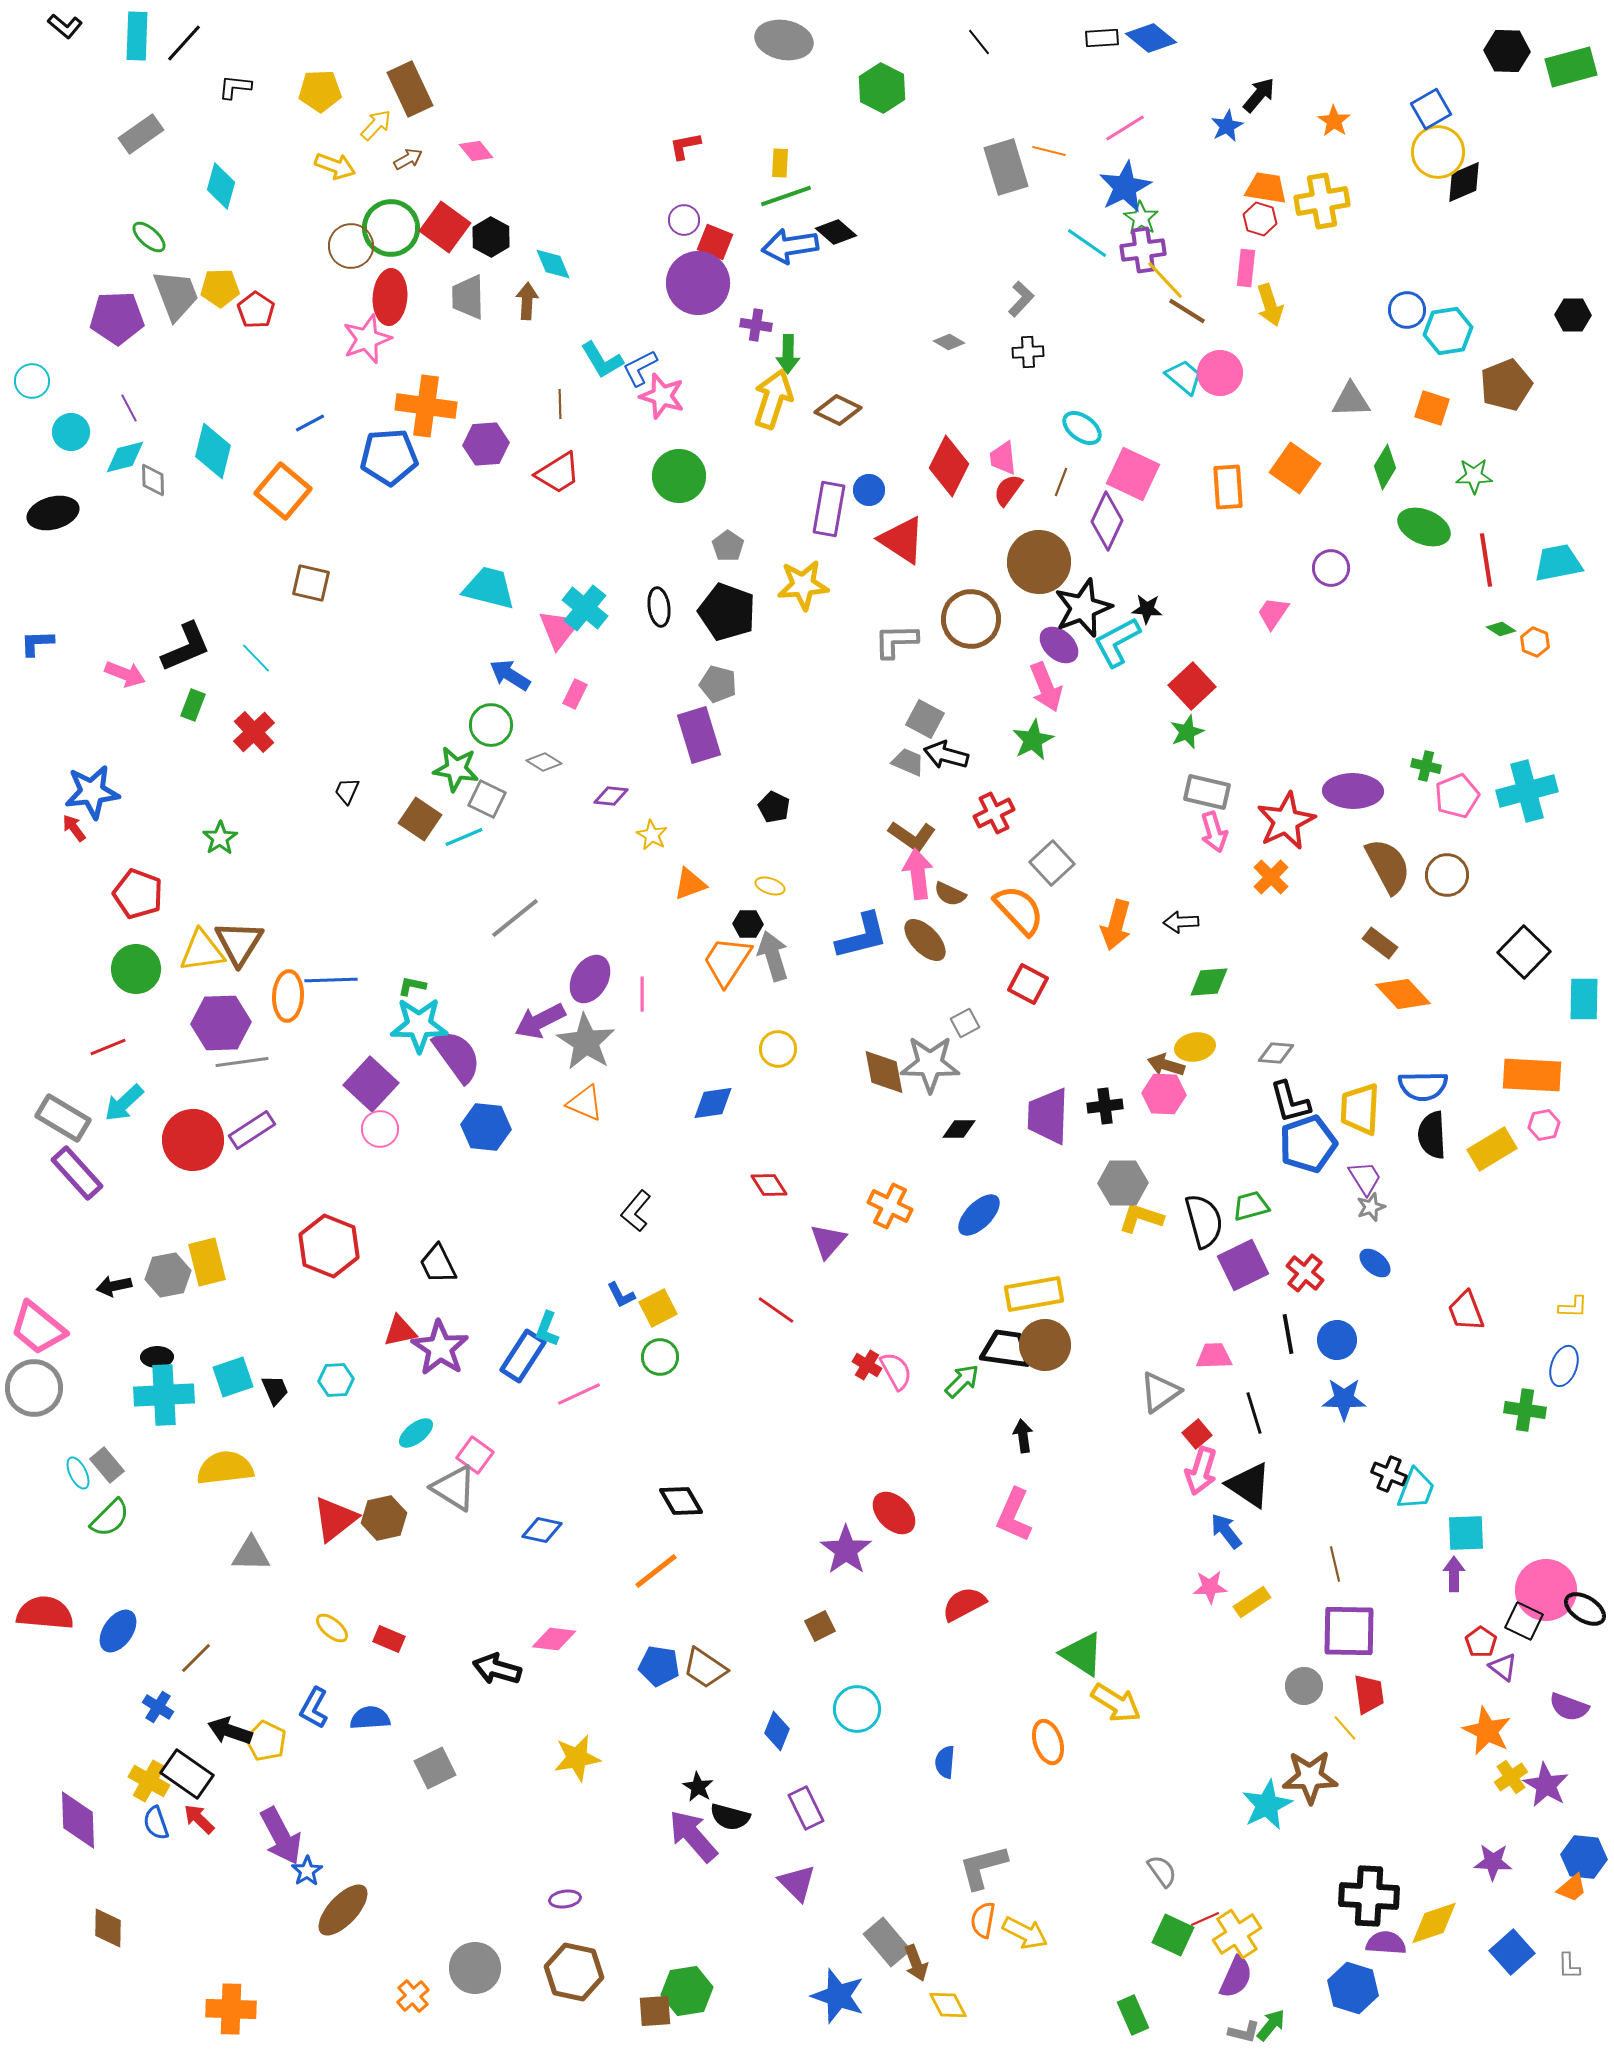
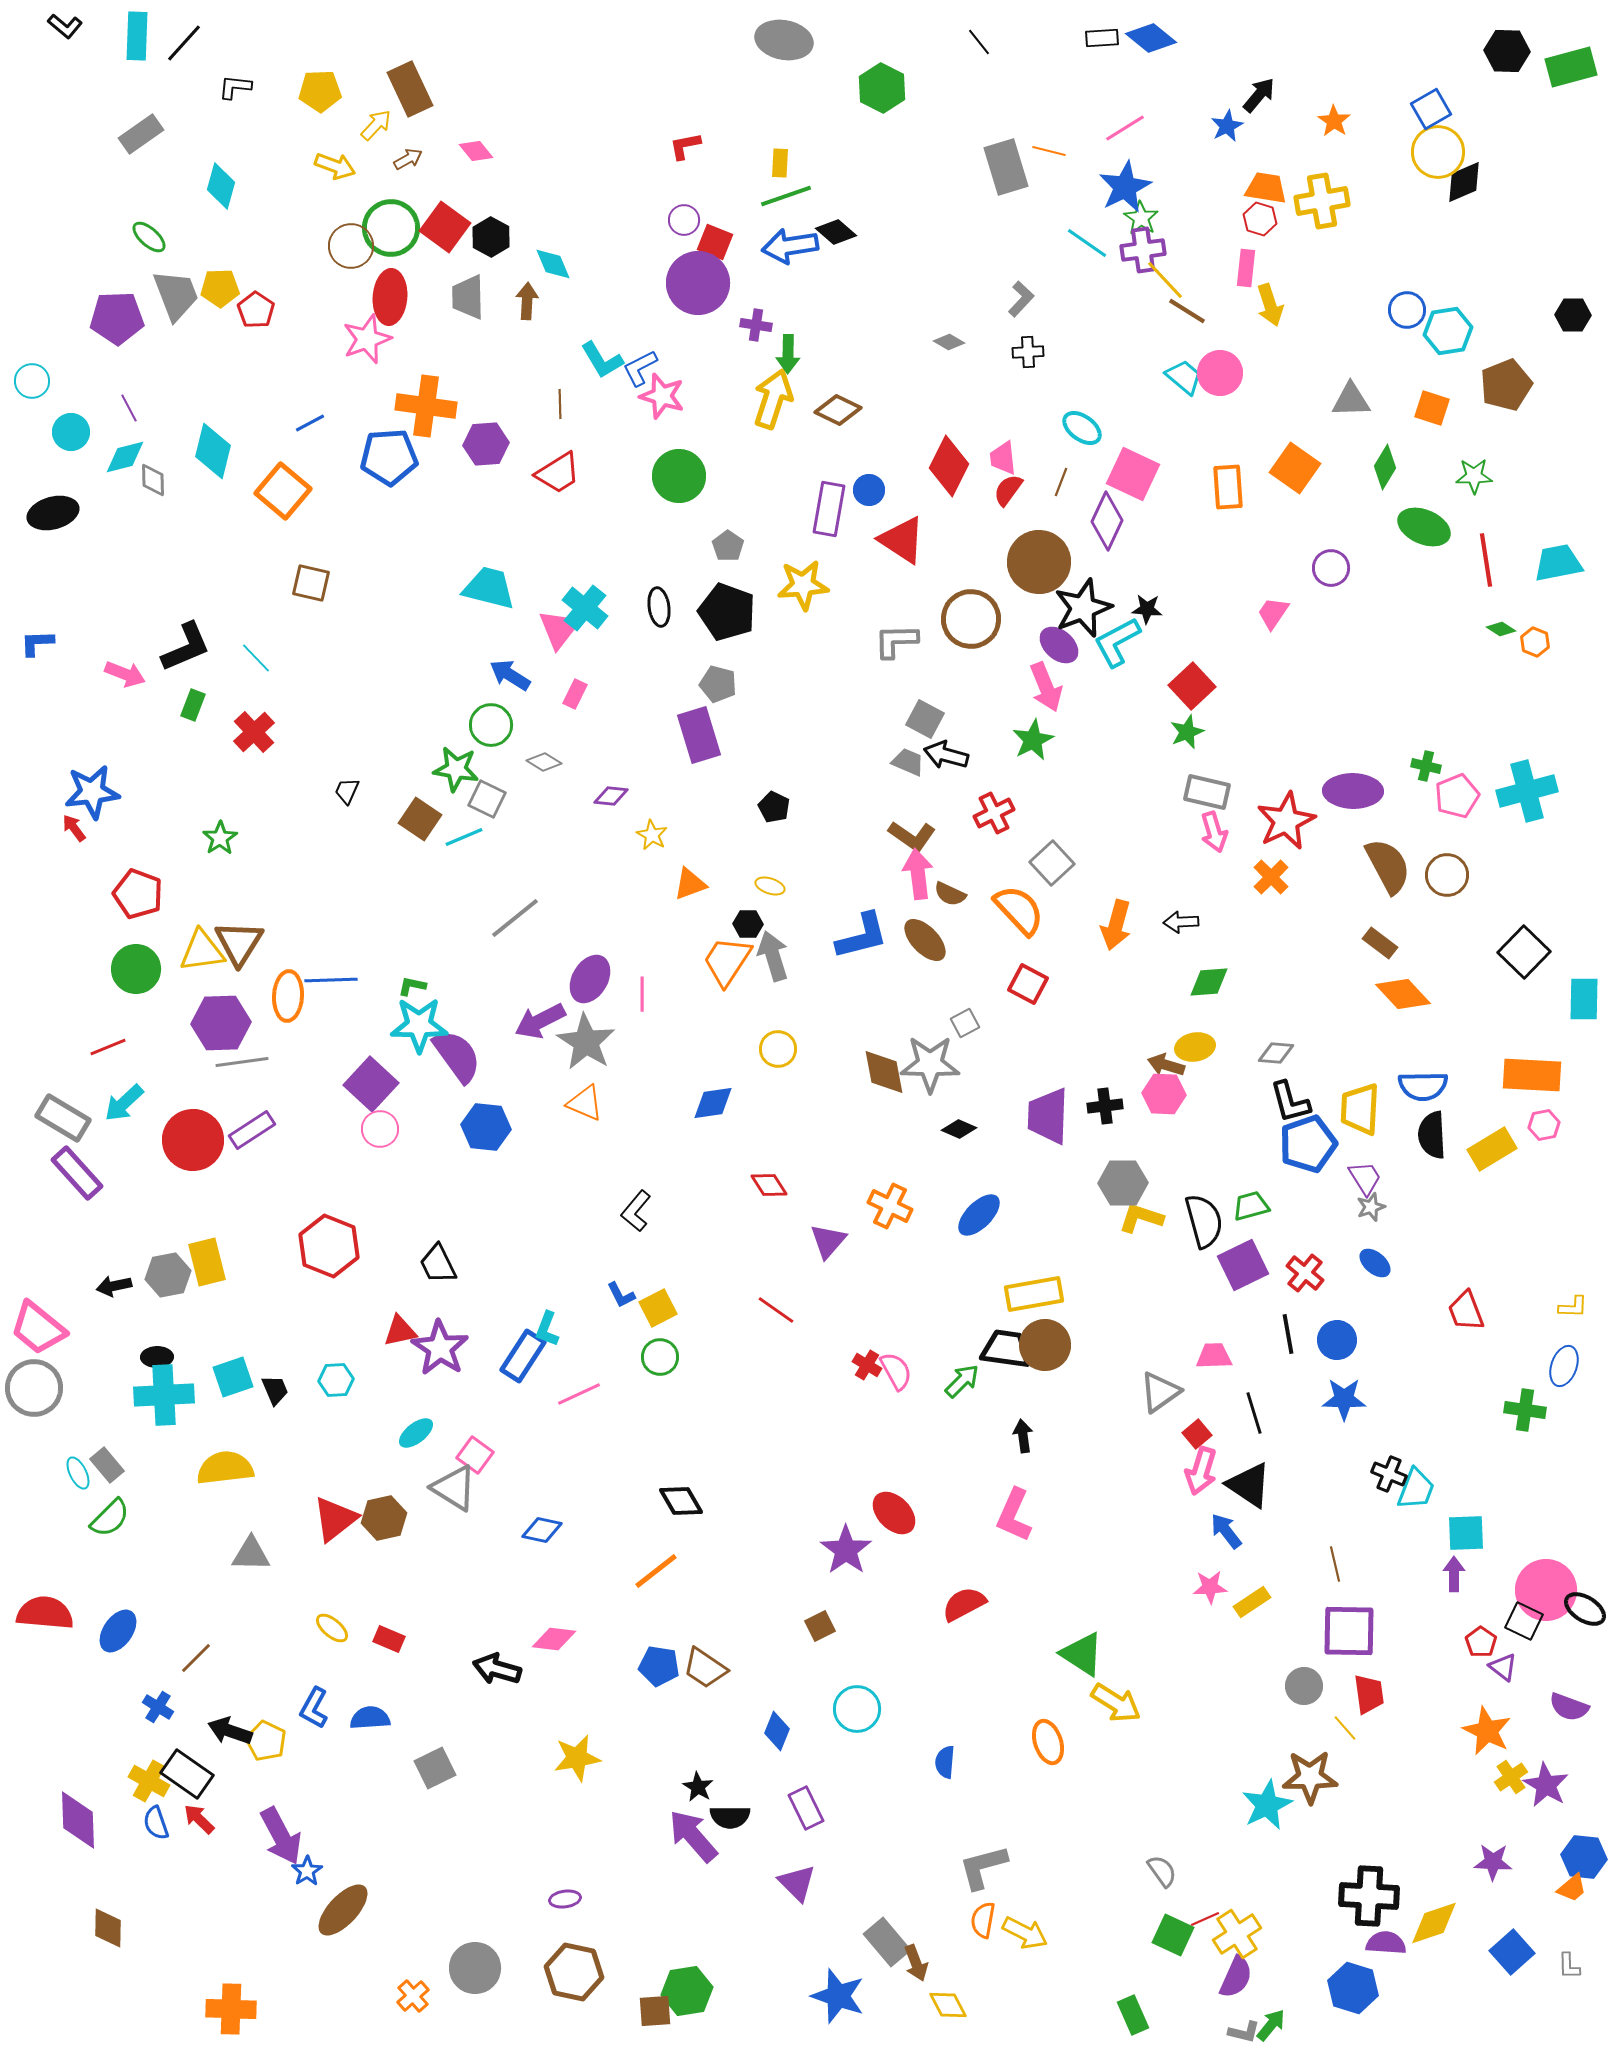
black diamond at (959, 1129): rotated 24 degrees clockwise
black semicircle at (730, 1817): rotated 15 degrees counterclockwise
